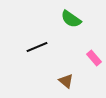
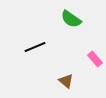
black line: moved 2 px left
pink rectangle: moved 1 px right, 1 px down
